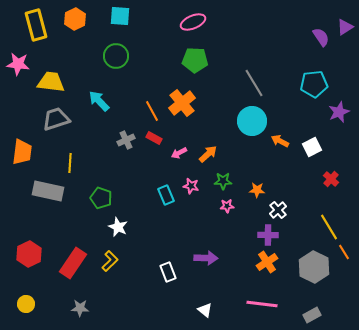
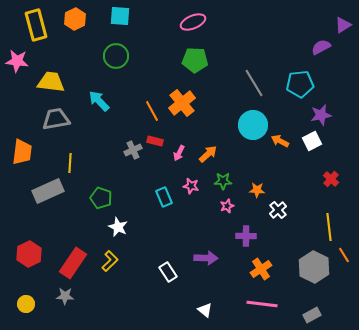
purple triangle at (345, 27): moved 2 px left, 2 px up
purple semicircle at (321, 37): moved 10 px down; rotated 84 degrees counterclockwise
pink star at (18, 64): moved 1 px left, 3 px up
cyan pentagon at (314, 84): moved 14 px left
purple star at (339, 112): moved 18 px left, 3 px down; rotated 10 degrees clockwise
gray trapezoid at (56, 119): rotated 8 degrees clockwise
cyan circle at (252, 121): moved 1 px right, 4 px down
red rectangle at (154, 138): moved 1 px right, 3 px down; rotated 14 degrees counterclockwise
gray cross at (126, 140): moved 7 px right, 10 px down
white square at (312, 147): moved 6 px up
pink arrow at (179, 153): rotated 35 degrees counterclockwise
gray rectangle at (48, 191): rotated 36 degrees counterclockwise
cyan rectangle at (166, 195): moved 2 px left, 2 px down
pink star at (227, 206): rotated 16 degrees counterclockwise
yellow line at (329, 227): rotated 24 degrees clockwise
purple cross at (268, 235): moved 22 px left, 1 px down
orange line at (344, 252): moved 3 px down
orange cross at (267, 262): moved 6 px left, 7 px down
white rectangle at (168, 272): rotated 12 degrees counterclockwise
gray star at (80, 308): moved 15 px left, 12 px up
